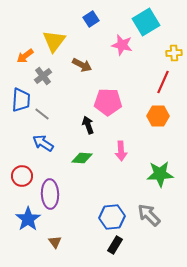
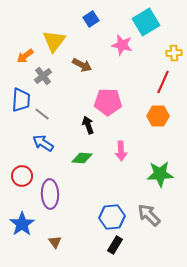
blue star: moved 6 px left, 5 px down
